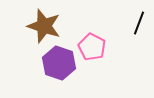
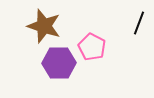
purple hexagon: rotated 20 degrees counterclockwise
